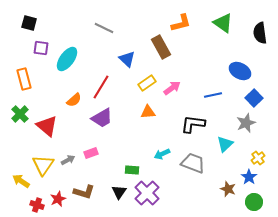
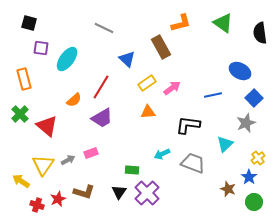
black L-shape: moved 5 px left, 1 px down
